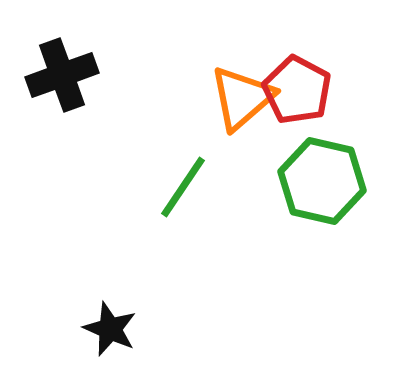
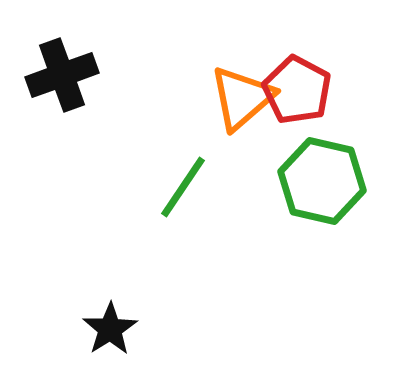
black star: rotated 16 degrees clockwise
